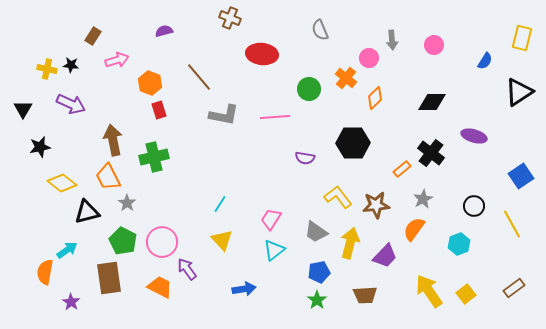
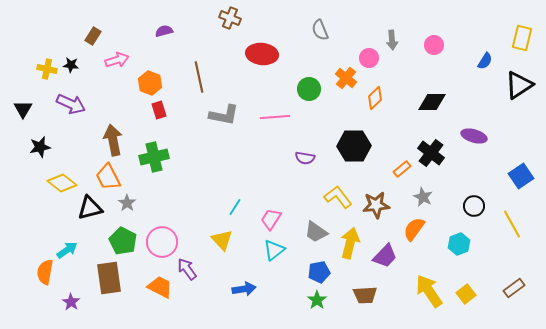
brown line at (199, 77): rotated 28 degrees clockwise
black triangle at (519, 92): moved 7 px up
black hexagon at (353, 143): moved 1 px right, 3 px down
gray star at (423, 199): moved 2 px up; rotated 18 degrees counterclockwise
cyan line at (220, 204): moved 15 px right, 3 px down
black triangle at (87, 212): moved 3 px right, 4 px up
